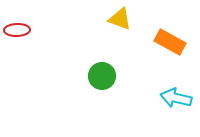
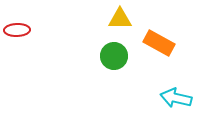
yellow triangle: rotated 20 degrees counterclockwise
orange rectangle: moved 11 px left, 1 px down
green circle: moved 12 px right, 20 px up
